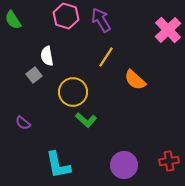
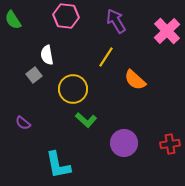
pink hexagon: rotated 10 degrees counterclockwise
purple arrow: moved 15 px right, 1 px down
pink cross: moved 1 px left, 1 px down
white semicircle: moved 1 px up
yellow circle: moved 3 px up
red cross: moved 1 px right, 17 px up
purple circle: moved 22 px up
